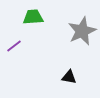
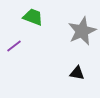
green trapezoid: rotated 25 degrees clockwise
black triangle: moved 8 px right, 4 px up
